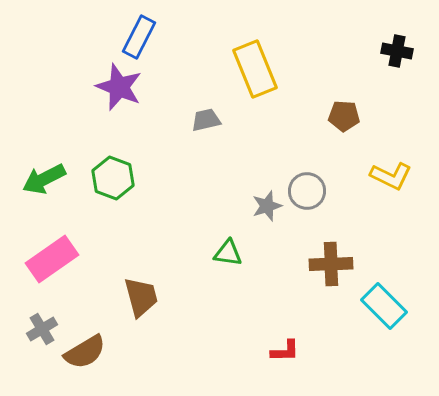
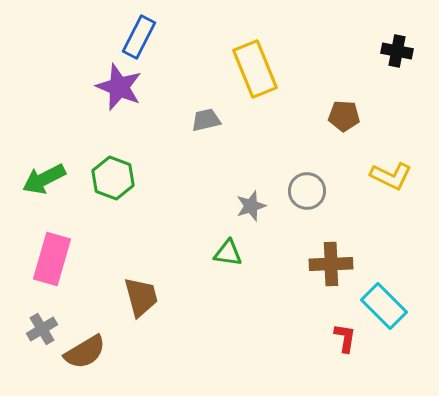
gray star: moved 16 px left
pink rectangle: rotated 39 degrees counterclockwise
red L-shape: moved 60 px right, 13 px up; rotated 80 degrees counterclockwise
